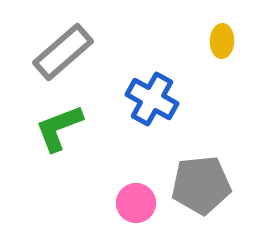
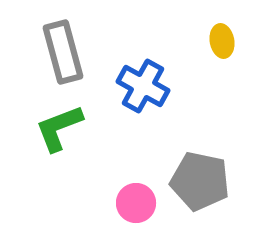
yellow ellipse: rotated 12 degrees counterclockwise
gray rectangle: rotated 64 degrees counterclockwise
blue cross: moved 9 px left, 13 px up
gray pentagon: moved 1 px left, 4 px up; rotated 18 degrees clockwise
